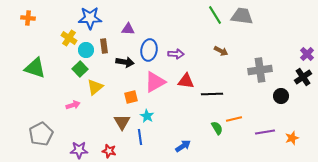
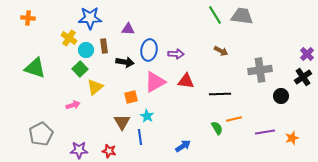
black line: moved 8 px right
